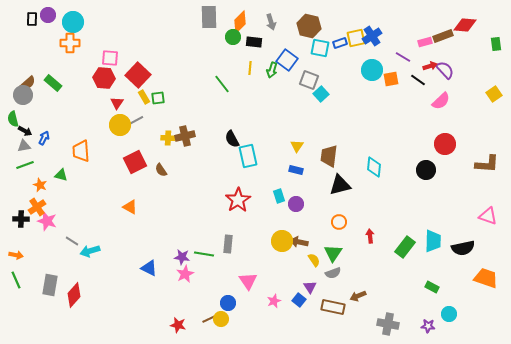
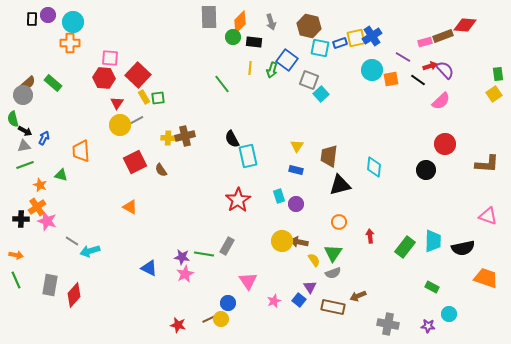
green rectangle at (496, 44): moved 2 px right, 30 px down
gray rectangle at (228, 244): moved 1 px left, 2 px down; rotated 24 degrees clockwise
